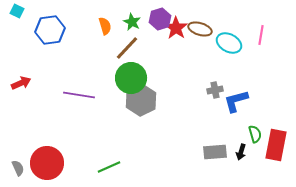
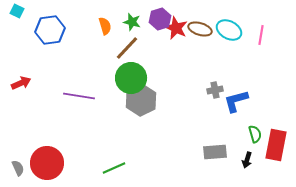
green star: rotated 12 degrees counterclockwise
red star: rotated 10 degrees counterclockwise
cyan ellipse: moved 13 px up
purple line: moved 1 px down
black arrow: moved 6 px right, 8 px down
green line: moved 5 px right, 1 px down
